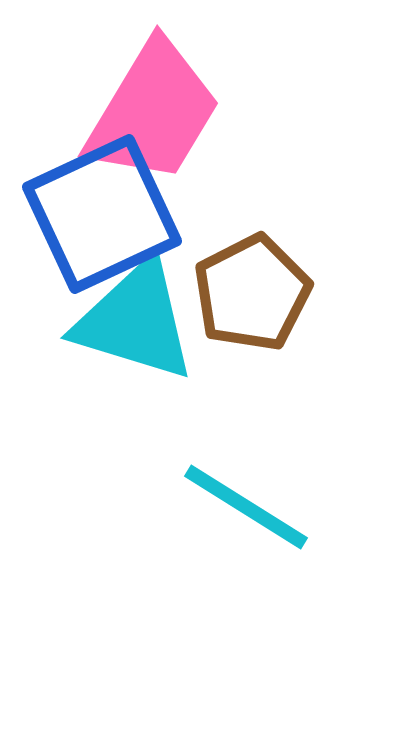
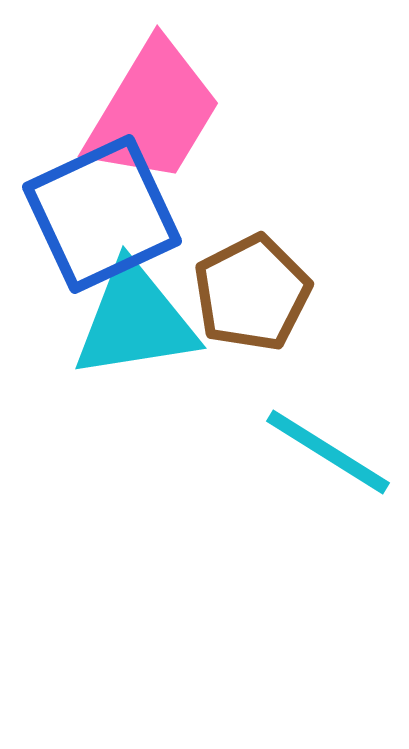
cyan triangle: rotated 26 degrees counterclockwise
cyan line: moved 82 px right, 55 px up
